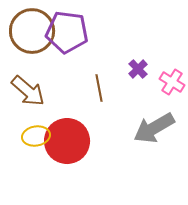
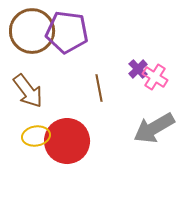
pink cross: moved 17 px left, 5 px up
brown arrow: rotated 12 degrees clockwise
